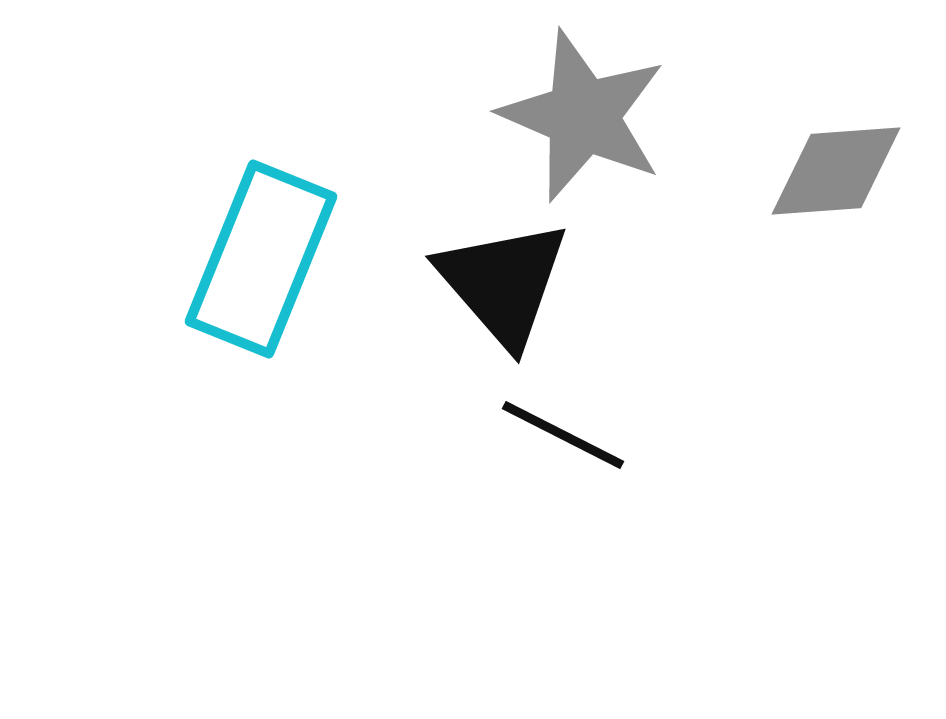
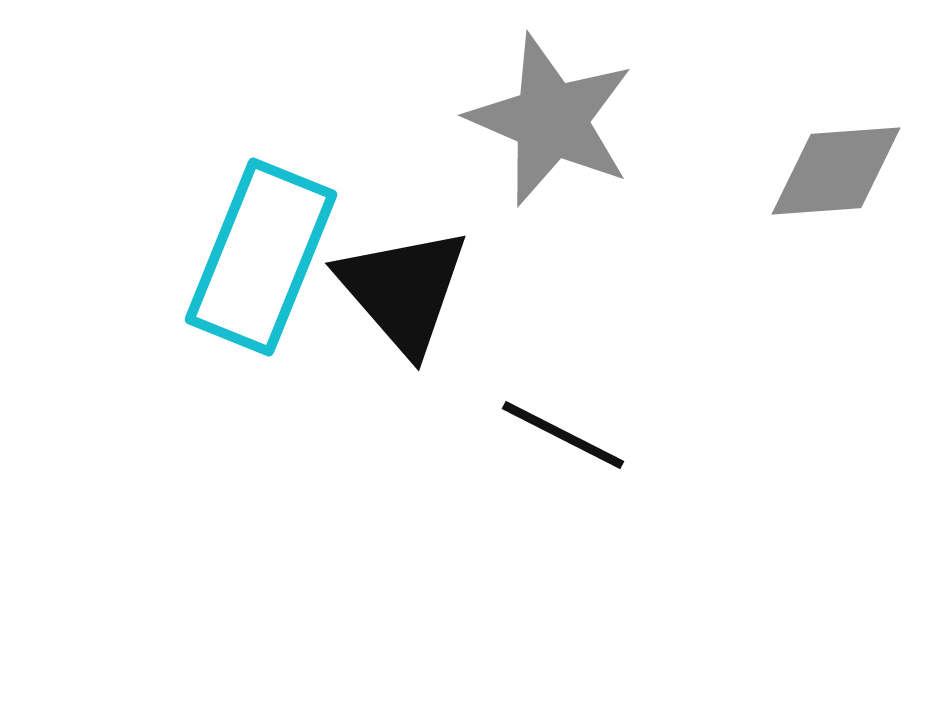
gray star: moved 32 px left, 4 px down
cyan rectangle: moved 2 px up
black triangle: moved 100 px left, 7 px down
